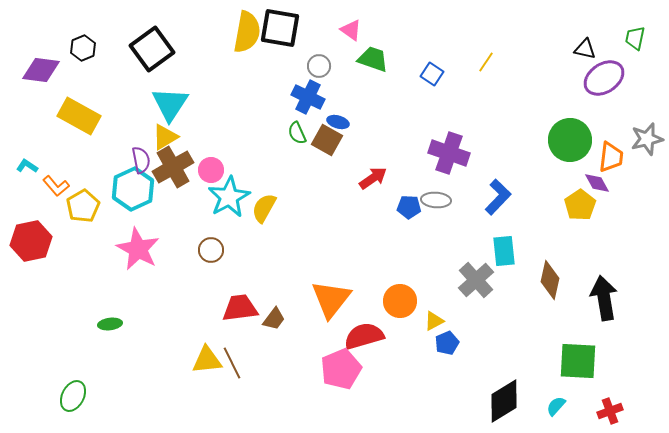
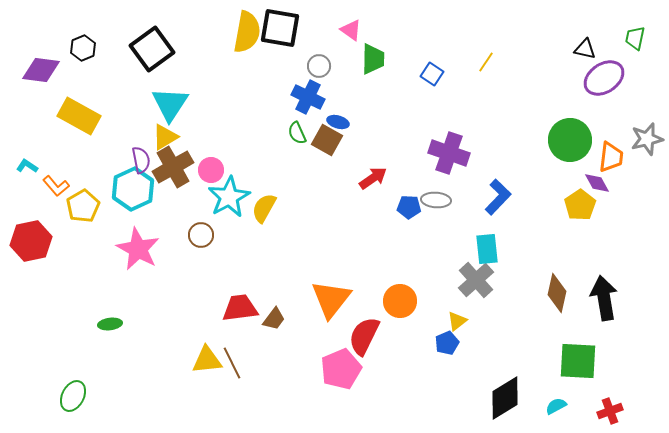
green trapezoid at (373, 59): rotated 72 degrees clockwise
brown circle at (211, 250): moved 10 px left, 15 px up
cyan rectangle at (504, 251): moved 17 px left, 2 px up
brown diamond at (550, 280): moved 7 px right, 13 px down
yellow triangle at (434, 321): moved 23 px right; rotated 10 degrees counterclockwise
red semicircle at (364, 336): rotated 48 degrees counterclockwise
black diamond at (504, 401): moved 1 px right, 3 px up
cyan semicircle at (556, 406): rotated 20 degrees clockwise
